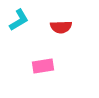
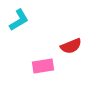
red semicircle: moved 10 px right, 19 px down; rotated 20 degrees counterclockwise
